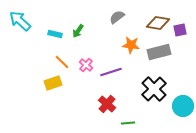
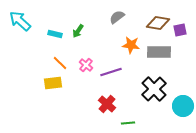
gray rectangle: rotated 15 degrees clockwise
orange line: moved 2 px left, 1 px down
yellow rectangle: rotated 12 degrees clockwise
